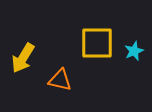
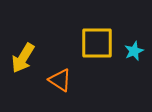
orange triangle: rotated 20 degrees clockwise
